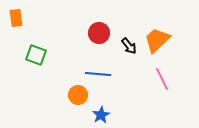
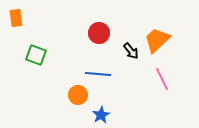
black arrow: moved 2 px right, 5 px down
